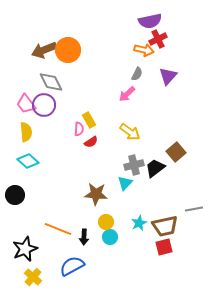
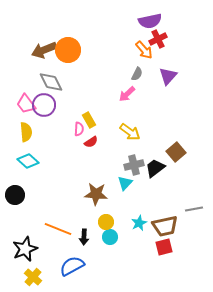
orange arrow: rotated 36 degrees clockwise
